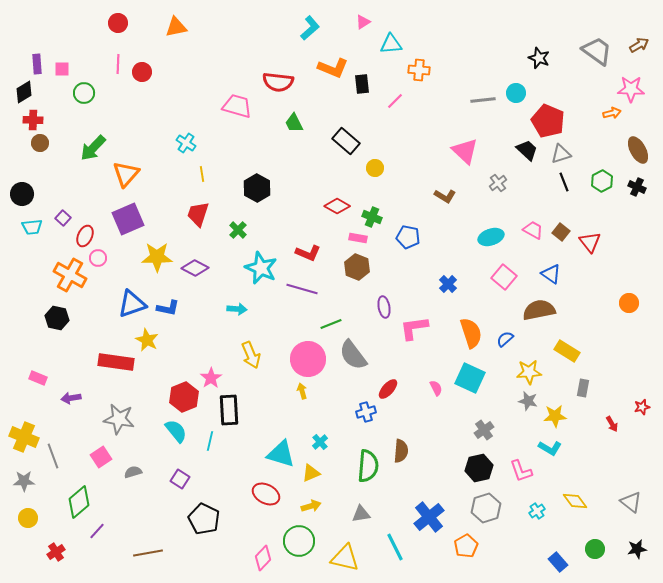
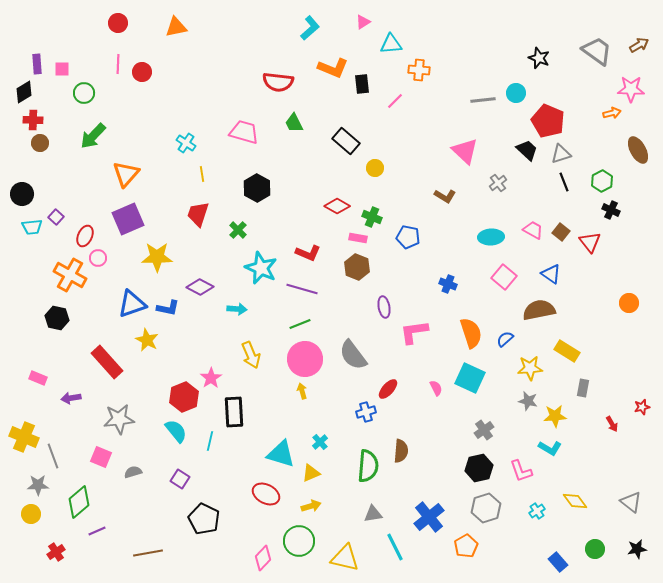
pink trapezoid at (237, 106): moved 7 px right, 26 px down
green arrow at (93, 148): moved 12 px up
black cross at (637, 187): moved 26 px left, 23 px down
purple square at (63, 218): moved 7 px left, 1 px up
cyan ellipse at (491, 237): rotated 15 degrees clockwise
purple diamond at (195, 268): moved 5 px right, 19 px down
blue cross at (448, 284): rotated 24 degrees counterclockwise
green line at (331, 324): moved 31 px left
pink L-shape at (414, 328): moved 4 px down
pink circle at (308, 359): moved 3 px left
red rectangle at (116, 362): moved 9 px left; rotated 40 degrees clockwise
yellow star at (529, 372): moved 1 px right, 4 px up
black rectangle at (229, 410): moved 5 px right, 2 px down
gray star at (119, 419): rotated 16 degrees counterclockwise
pink square at (101, 457): rotated 35 degrees counterclockwise
gray star at (24, 481): moved 14 px right, 4 px down
gray triangle at (361, 514): moved 12 px right
yellow circle at (28, 518): moved 3 px right, 4 px up
purple line at (97, 531): rotated 24 degrees clockwise
